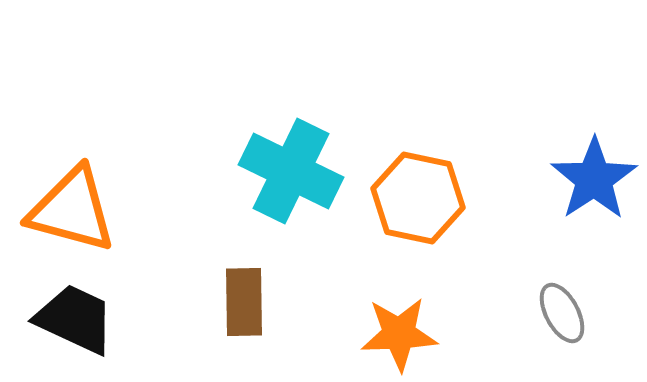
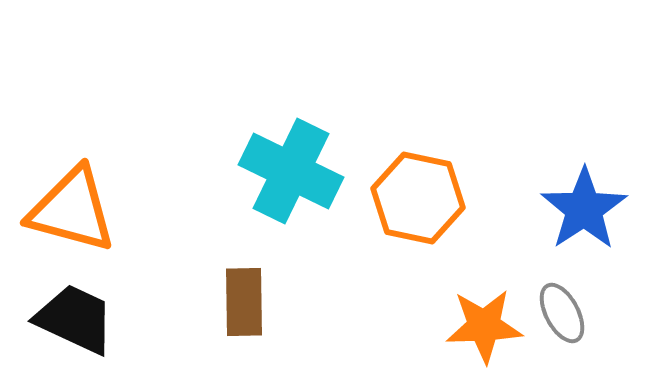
blue star: moved 10 px left, 30 px down
orange star: moved 85 px right, 8 px up
